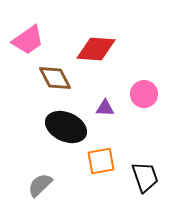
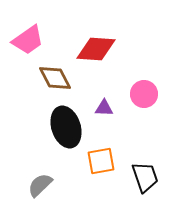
purple triangle: moved 1 px left
black ellipse: rotated 48 degrees clockwise
